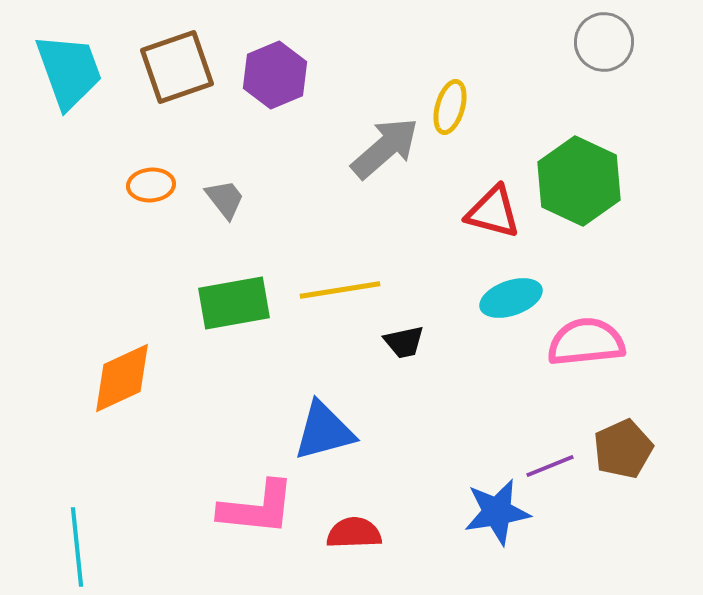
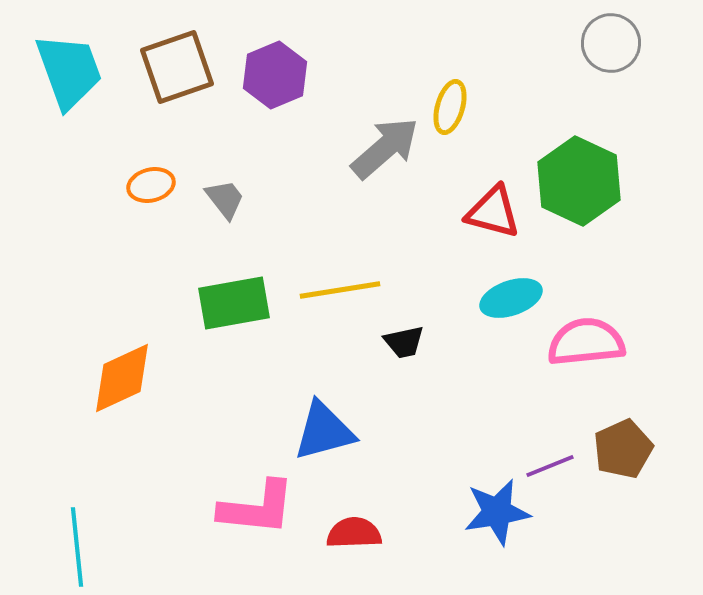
gray circle: moved 7 px right, 1 px down
orange ellipse: rotated 9 degrees counterclockwise
